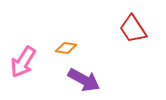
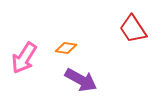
pink arrow: moved 1 px right, 4 px up
purple arrow: moved 3 px left
